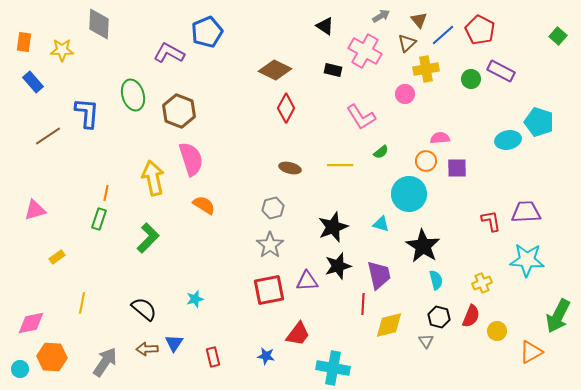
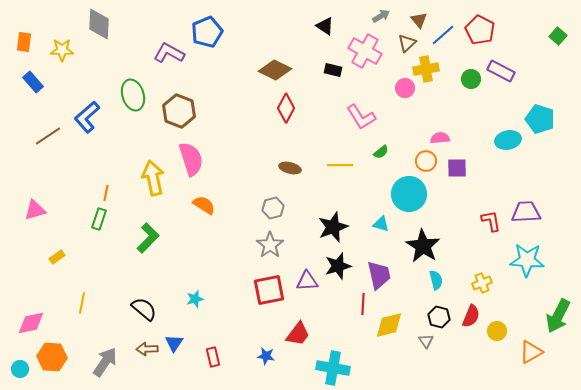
pink circle at (405, 94): moved 6 px up
blue L-shape at (87, 113): moved 4 px down; rotated 136 degrees counterclockwise
cyan pentagon at (539, 122): moved 1 px right, 3 px up
